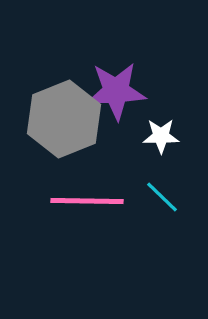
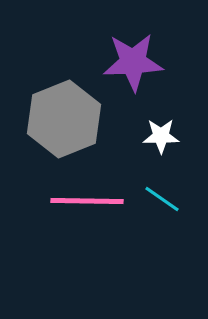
purple star: moved 17 px right, 29 px up
cyan line: moved 2 px down; rotated 9 degrees counterclockwise
